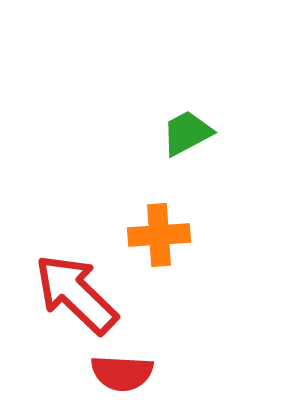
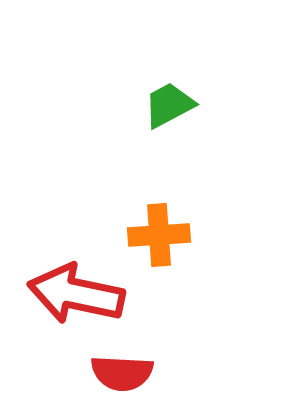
green trapezoid: moved 18 px left, 28 px up
red arrow: rotated 32 degrees counterclockwise
